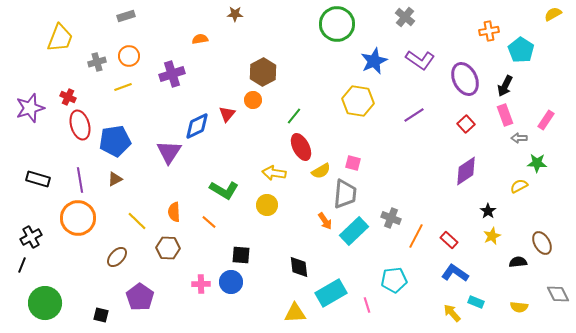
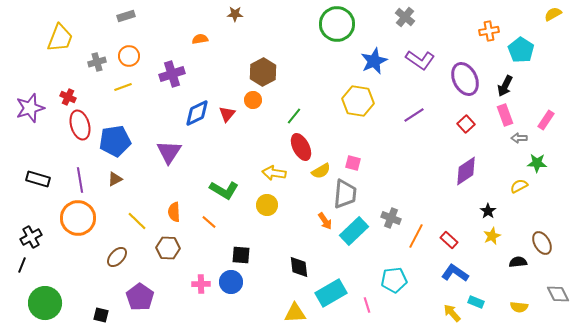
blue diamond at (197, 126): moved 13 px up
